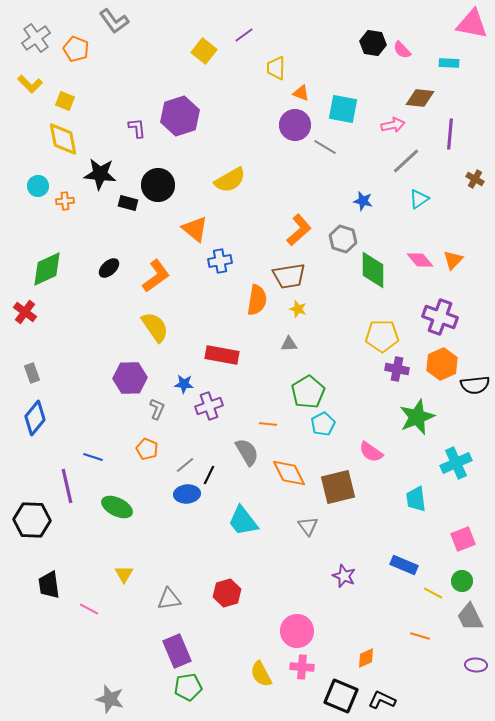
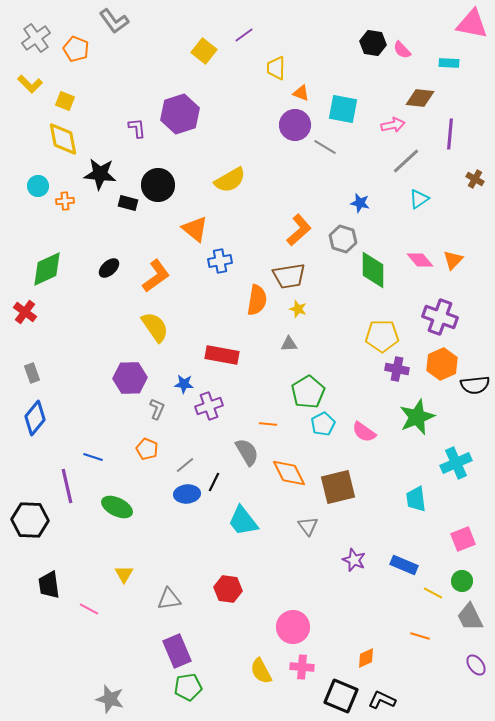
purple hexagon at (180, 116): moved 2 px up
blue star at (363, 201): moved 3 px left, 2 px down
pink semicircle at (371, 452): moved 7 px left, 20 px up
black line at (209, 475): moved 5 px right, 7 px down
black hexagon at (32, 520): moved 2 px left
purple star at (344, 576): moved 10 px right, 16 px up
red hexagon at (227, 593): moved 1 px right, 4 px up; rotated 24 degrees clockwise
pink circle at (297, 631): moved 4 px left, 4 px up
purple ellipse at (476, 665): rotated 50 degrees clockwise
yellow semicircle at (261, 674): moved 3 px up
